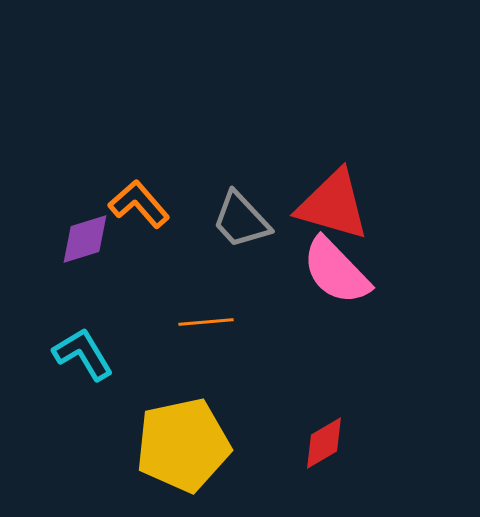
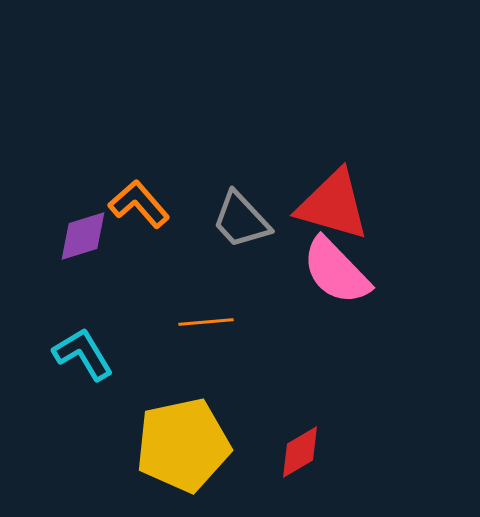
purple diamond: moved 2 px left, 3 px up
red diamond: moved 24 px left, 9 px down
